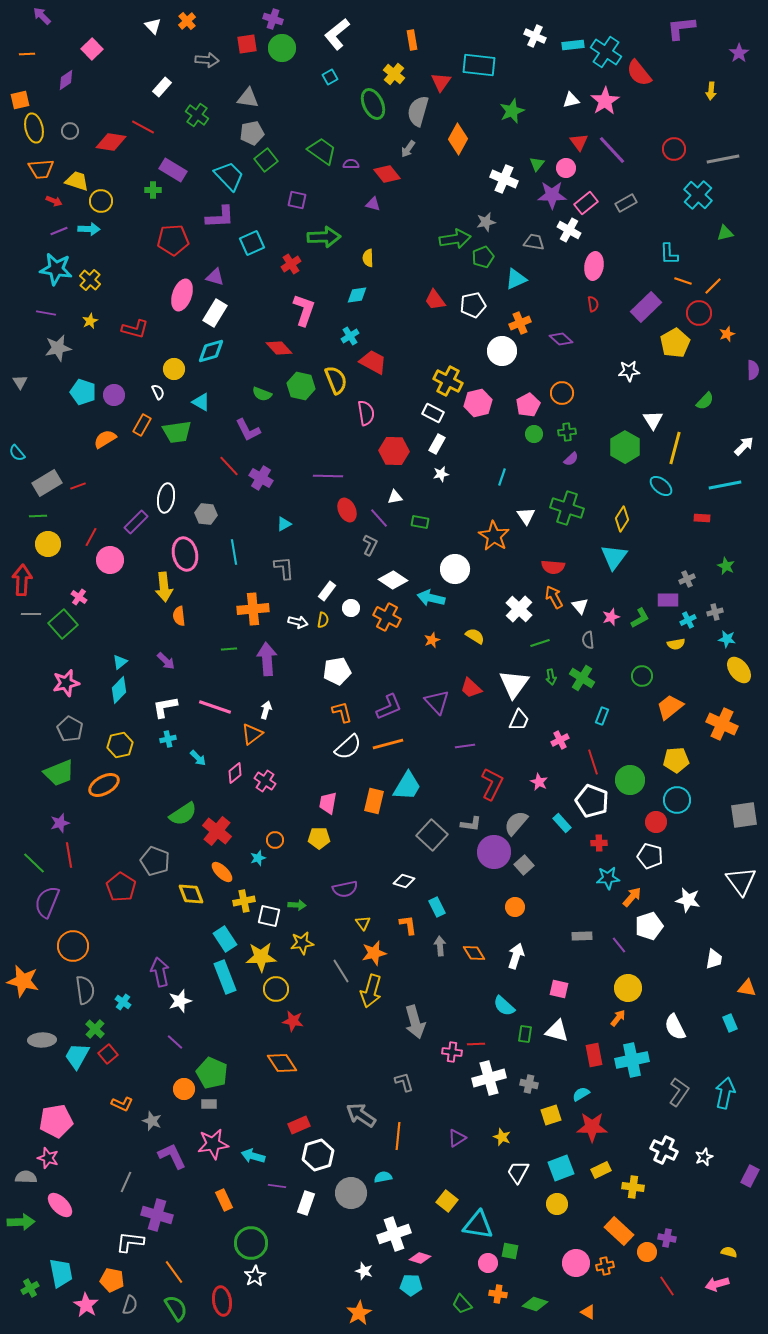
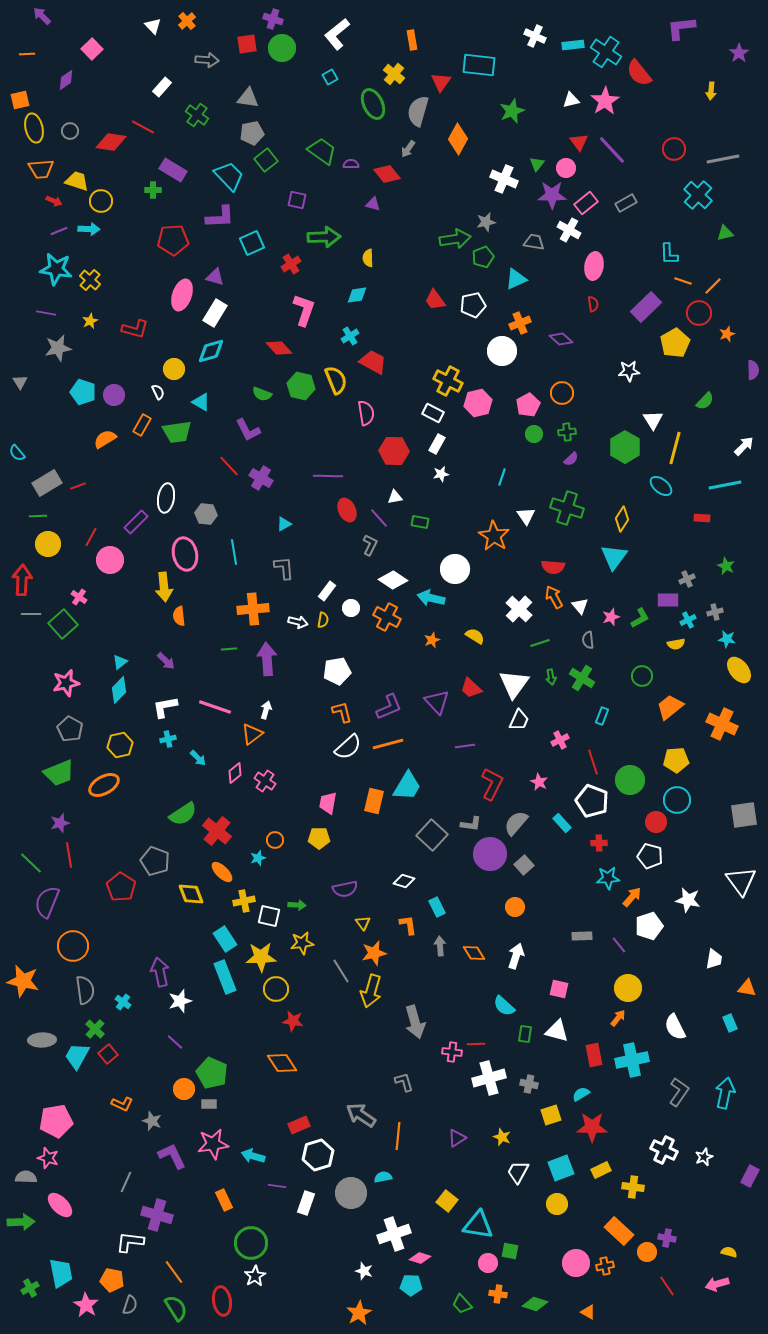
purple circle at (494, 852): moved 4 px left, 2 px down
green line at (34, 863): moved 3 px left
